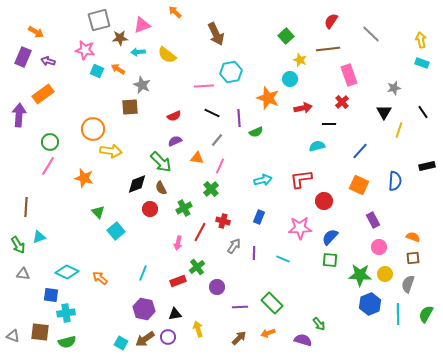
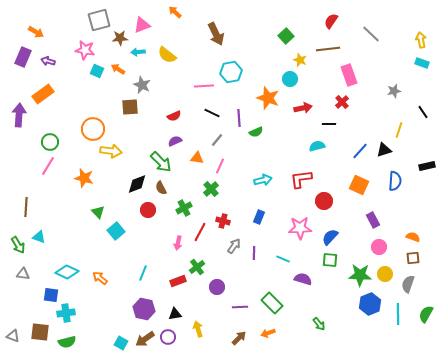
gray star at (394, 88): moved 3 px down
black triangle at (384, 112): moved 38 px down; rotated 42 degrees clockwise
red circle at (150, 209): moved 2 px left, 1 px down
cyan triangle at (39, 237): rotated 40 degrees clockwise
purple semicircle at (303, 340): moved 61 px up
